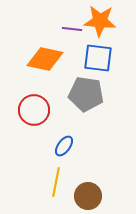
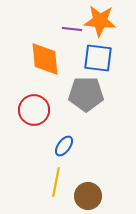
orange diamond: rotated 72 degrees clockwise
gray pentagon: rotated 8 degrees counterclockwise
